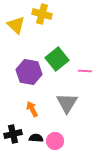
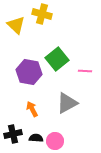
gray triangle: rotated 30 degrees clockwise
